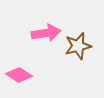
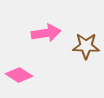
brown star: moved 8 px right; rotated 16 degrees clockwise
